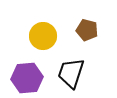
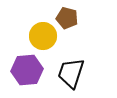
brown pentagon: moved 20 px left, 12 px up
purple hexagon: moved 8 px up
